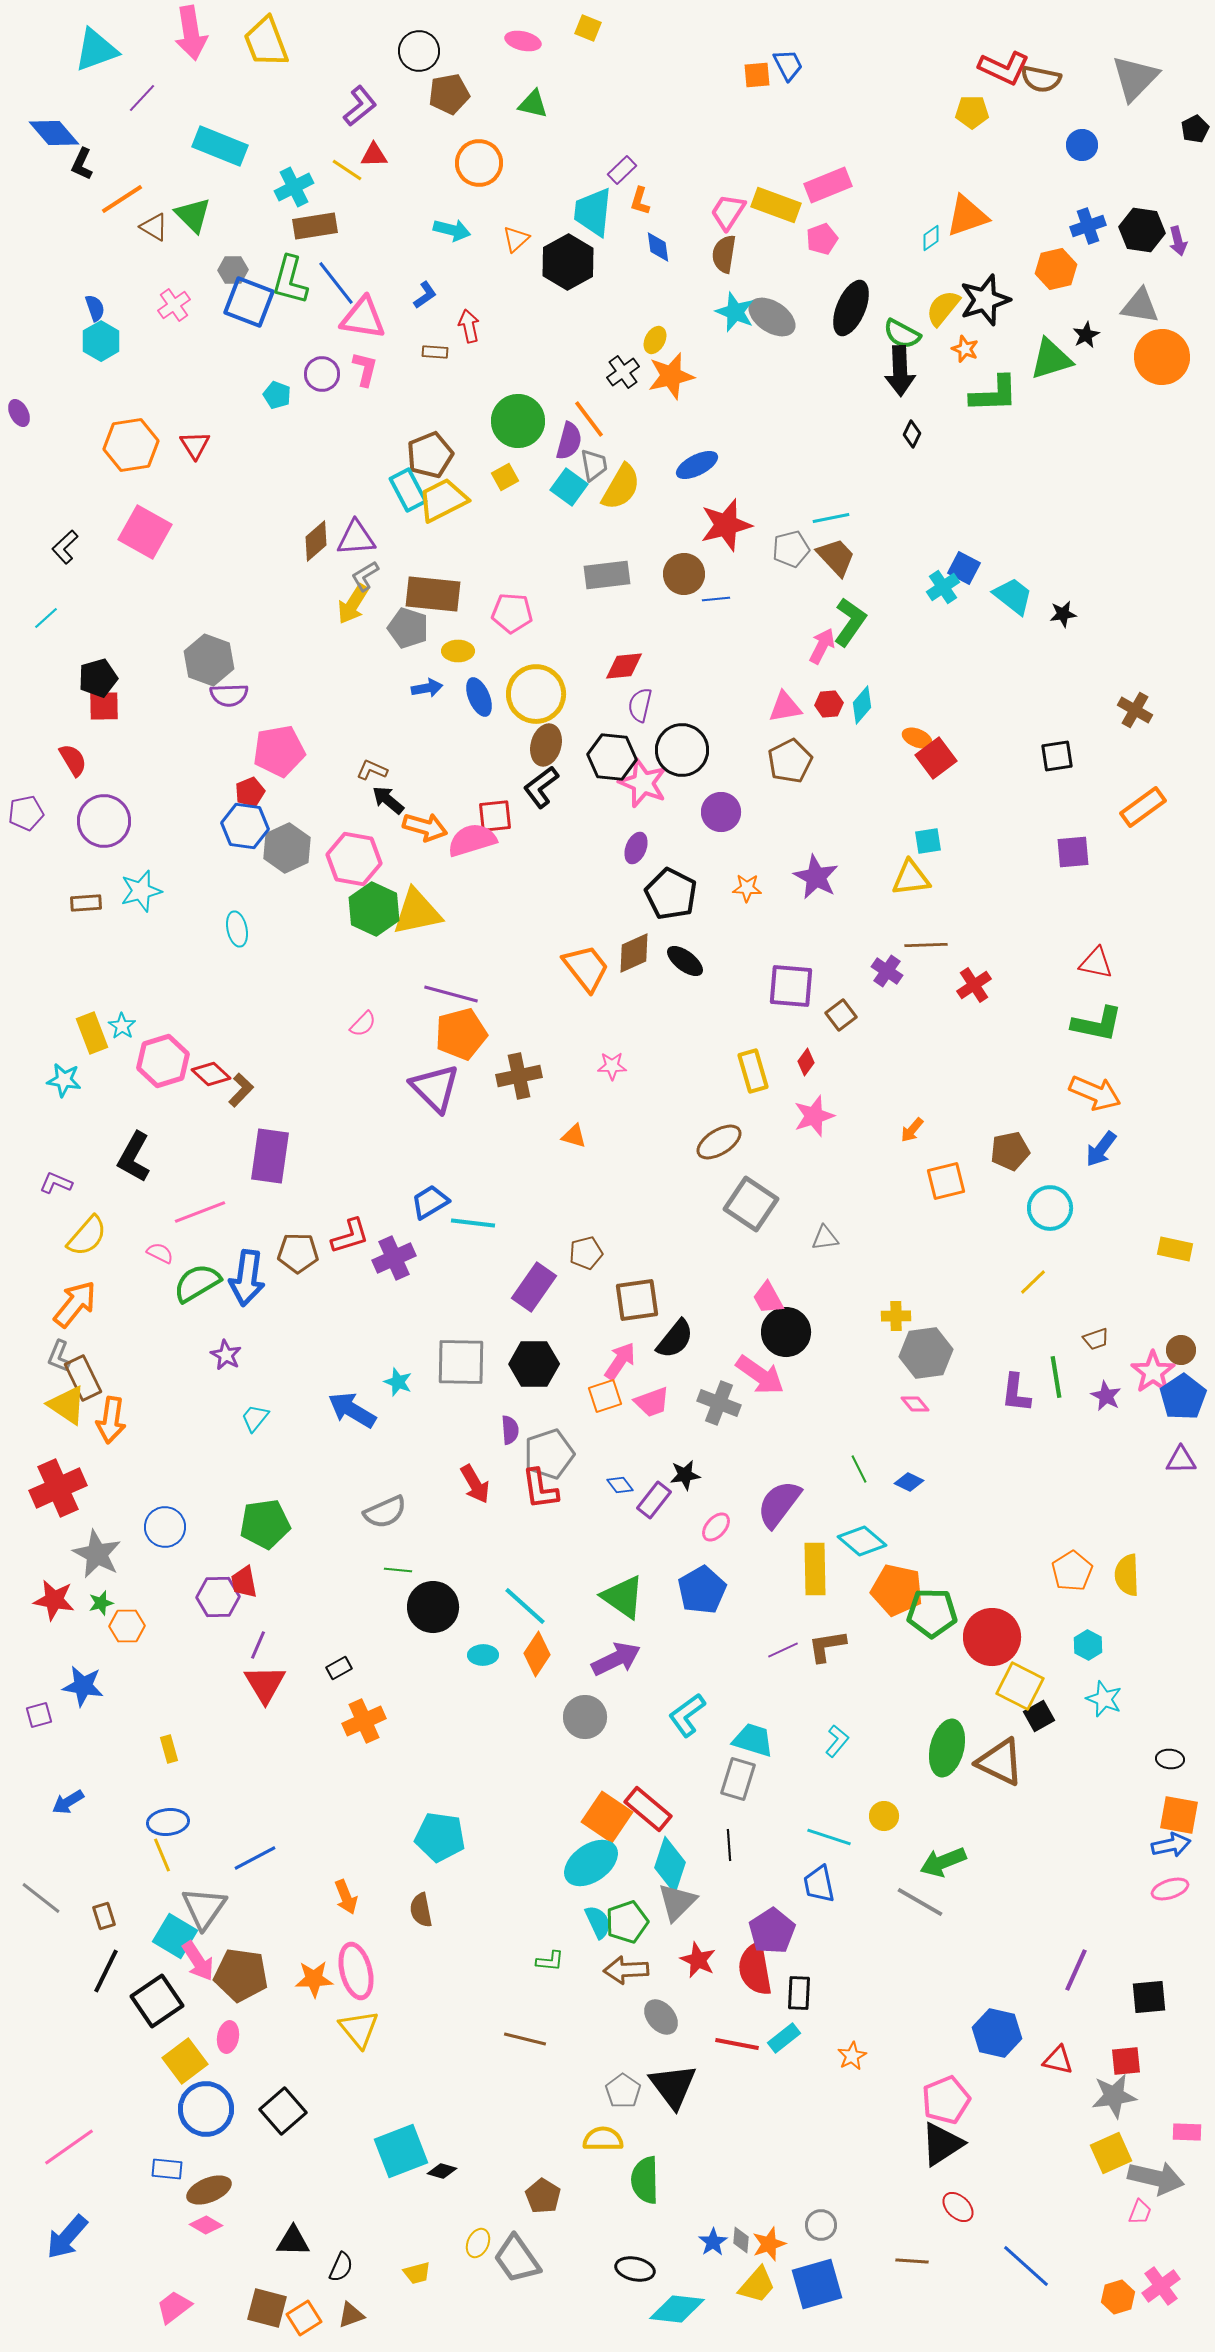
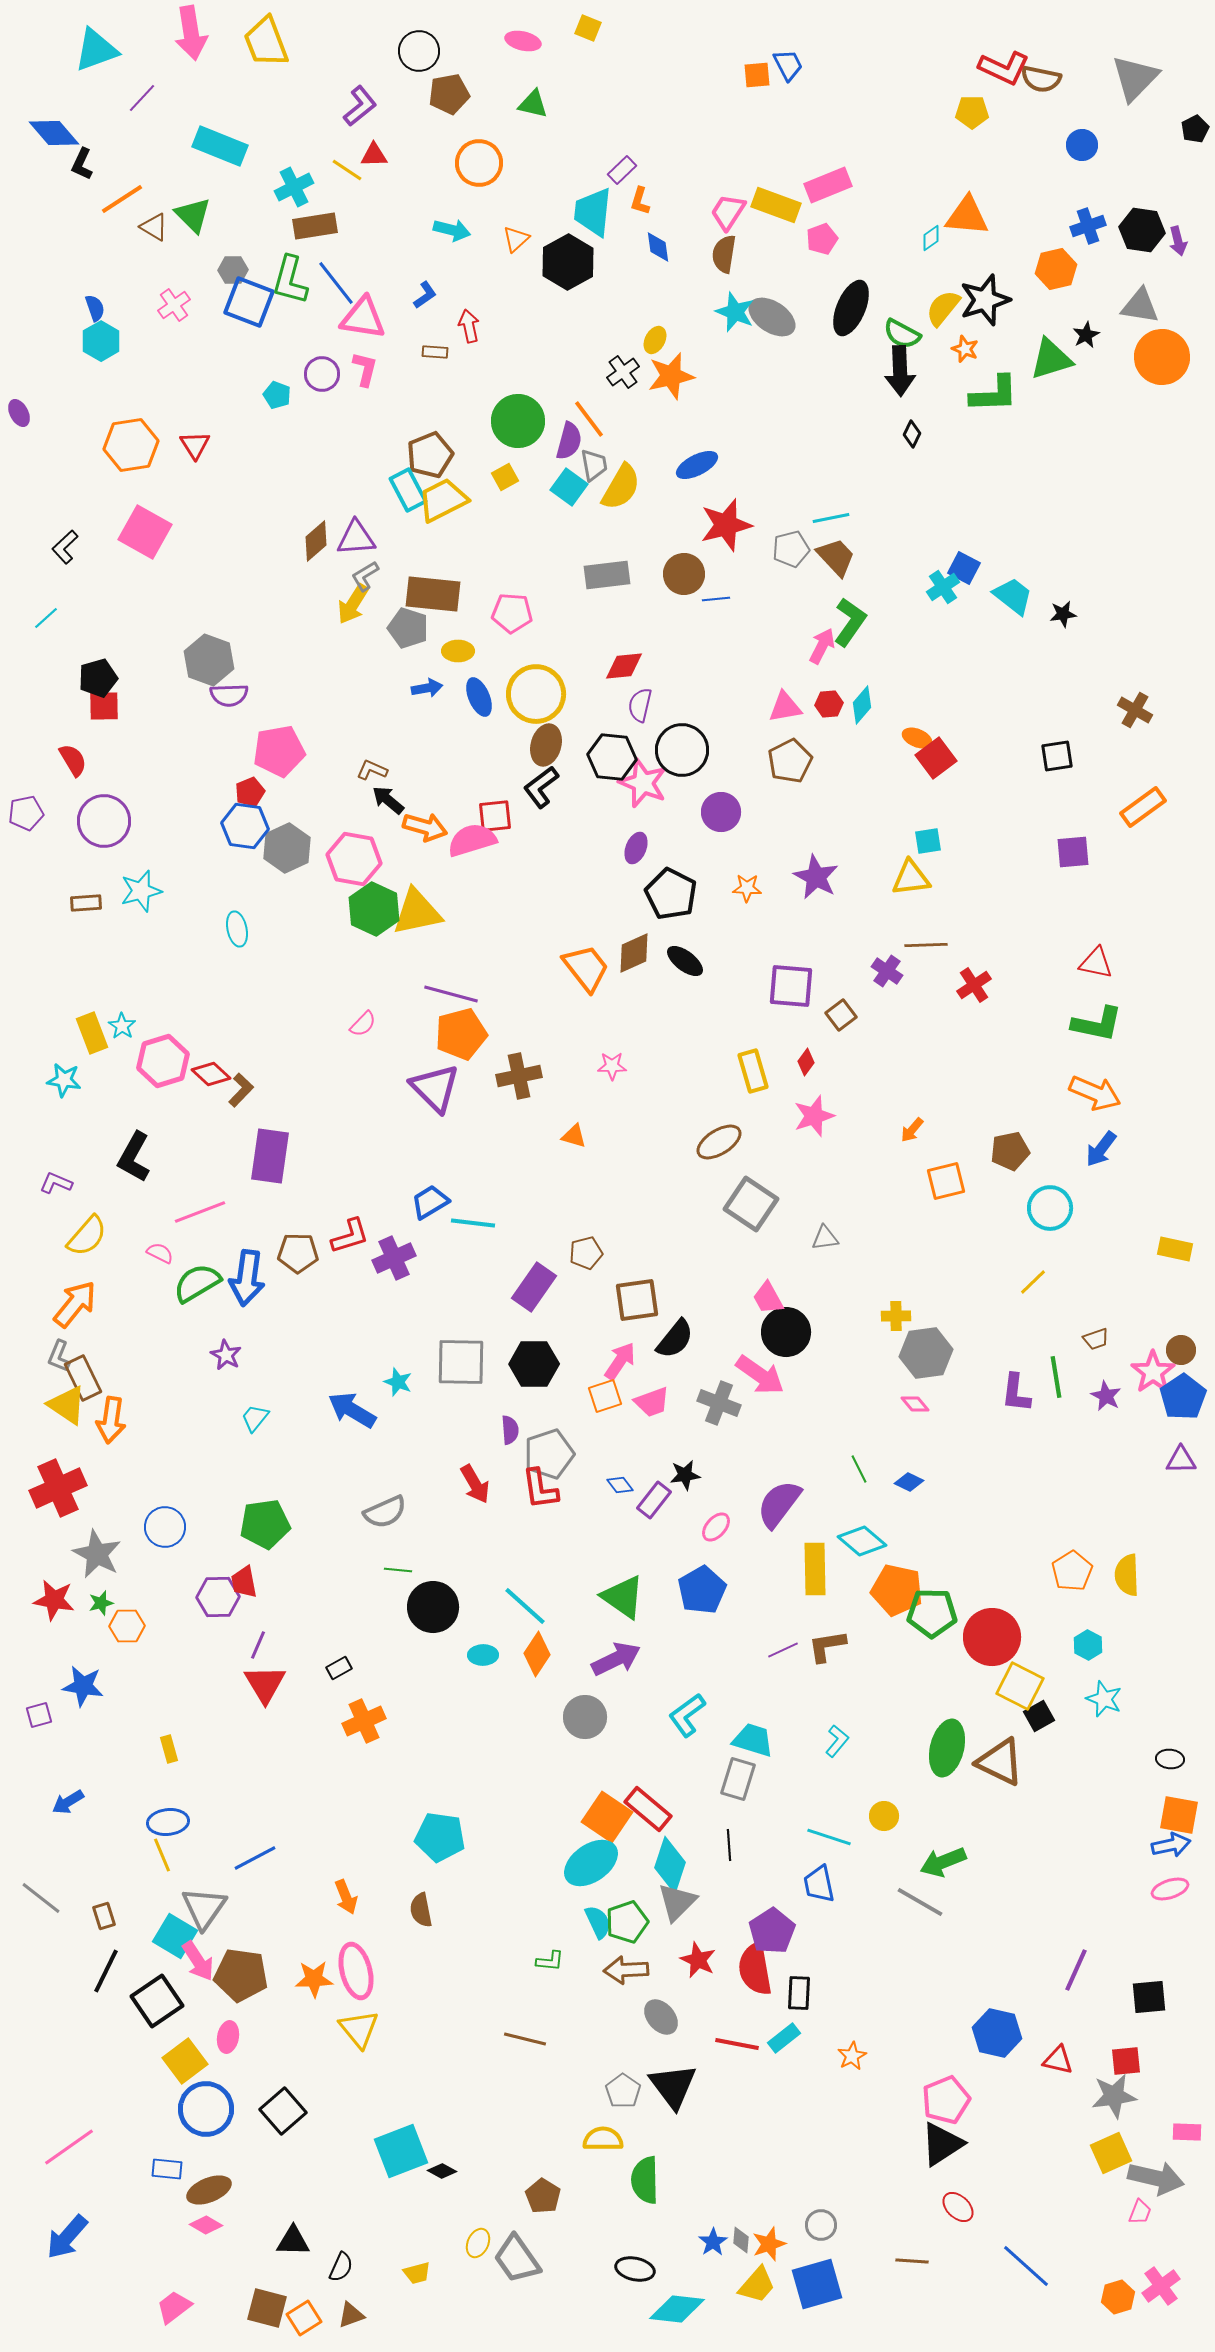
orange triangle at (967, 216): rotated 24 degrees clockwise
black diamond at (442, 2171): rotated 12 degrees clockwise
